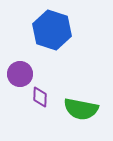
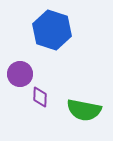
green semicircle: moved 3 px right, 1 px down
